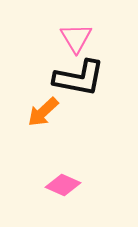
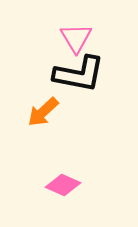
black L-shape: moved 4 px up
